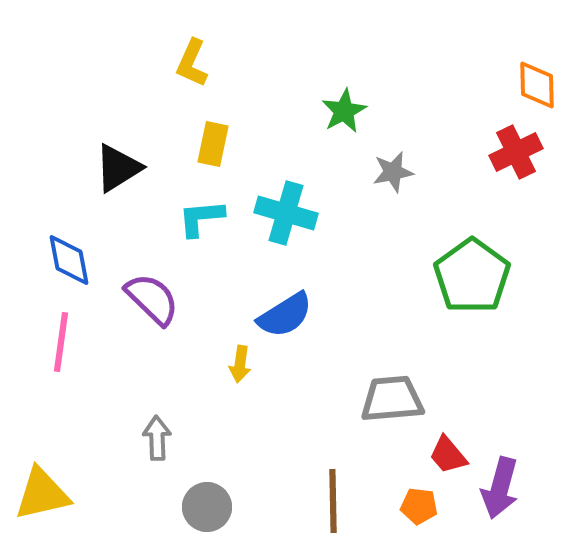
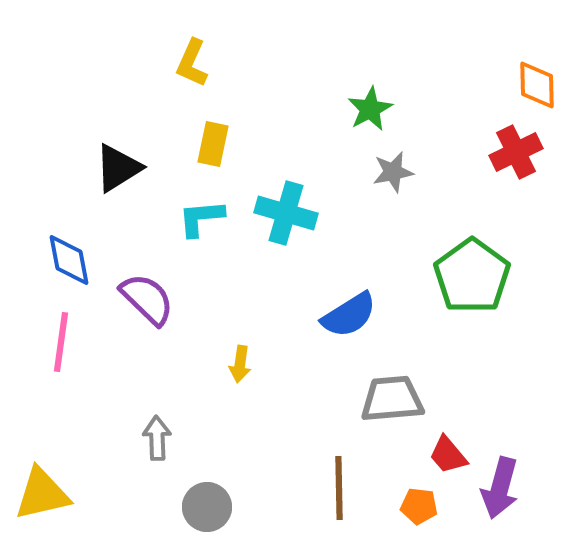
green star: moved 26 px right, 2 px up
purple semicircle: moved 5 px left
blue semicircle: moved 64 px right
brown line: moved 6 px right, 13 px up
